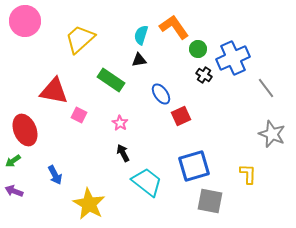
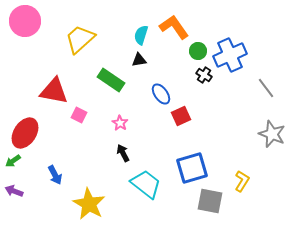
green circle: moved 2 px down
blue cross: moved 3 px left, 3 px up
red ellipse: moved 3 px down; rotated 56 degrees clockwise
blue square: moved 2 px left, 2 px down
yellow L-shape: moved 6 px left, 7 px down; rotated 30 degrees clockwise
cyan trapezoid: moved 1 px left, 2 px down
